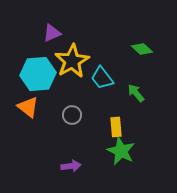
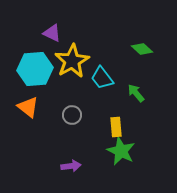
purple triangle: rotated 48 degrees clockwise
cyan hexagon: moved 3 px left, 5 px up
